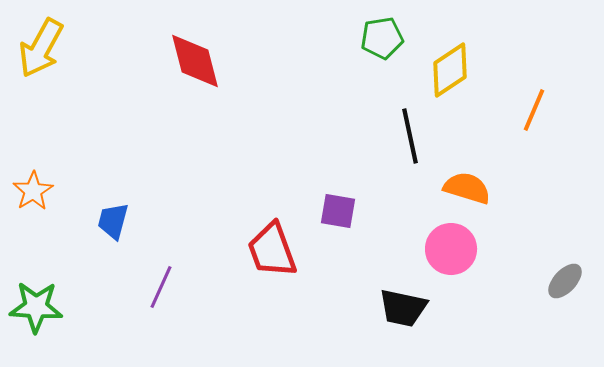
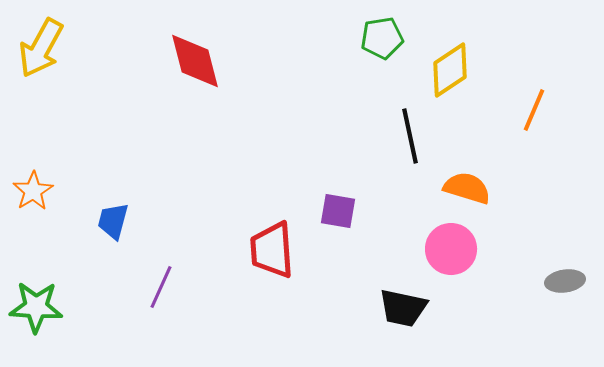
red trapezoid: rotated 16 degrees clockwise
gray ellipse: rotated 39 degrees clockwise
